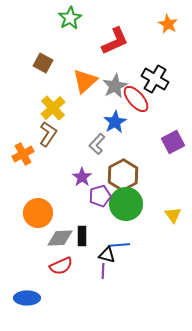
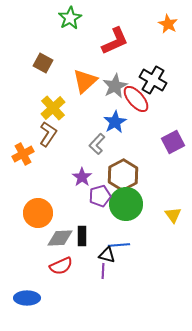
black cross: moved 2 px left, 1 px down
